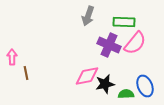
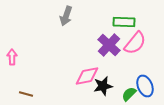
gray arrow: moved 22 px left
purple cross: rotated 20 degrees clockwise
brown line: moved 21 px down; rotated 64 degrees counterclockwise
black star: moved 2 px left, 2 px down
green semicircle: moved 3 px right; rotated 42 degrees counterclockwise
